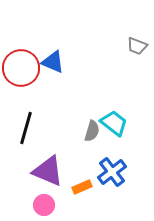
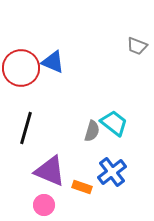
purple triangle: moved 2 px right
orange rectangle: rotated 42 degrees clockwise
